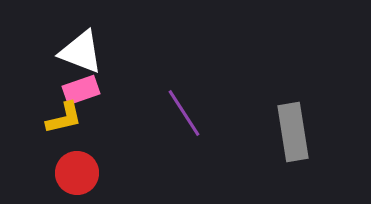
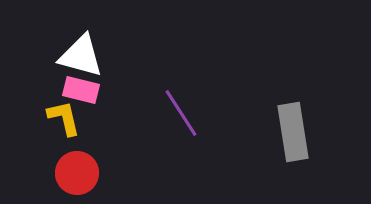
white triangle: moved 4 px down; rotated 6 degrees counterclockwise
pink rectangle: rotated 33 degrees clockwise
purple line: moved 3 px left
yellow L-shape: rotated 90 degrees counterclockwise
